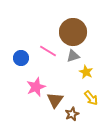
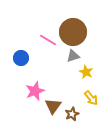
pink line: moved 11 px up
pink star: moved 1 px left, 4 px down
brown triangle: moved 2 px left, 6 px down
